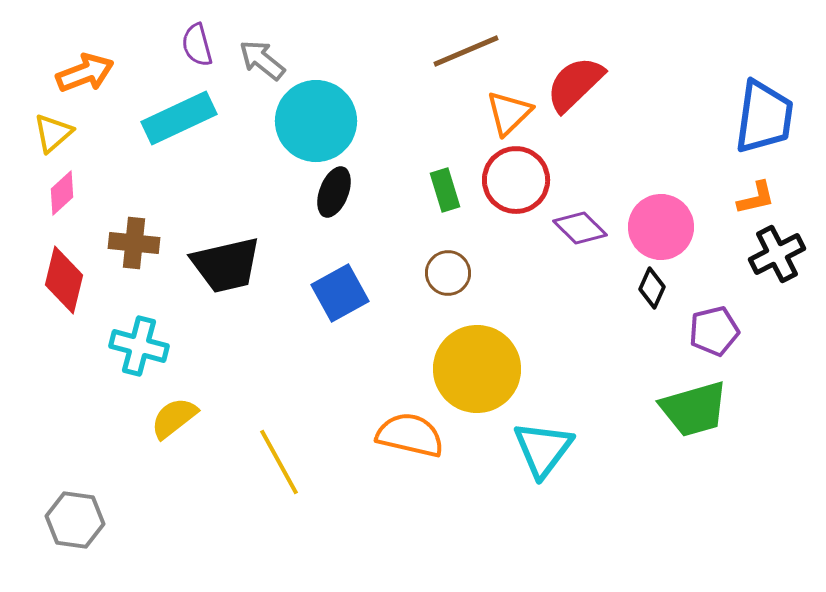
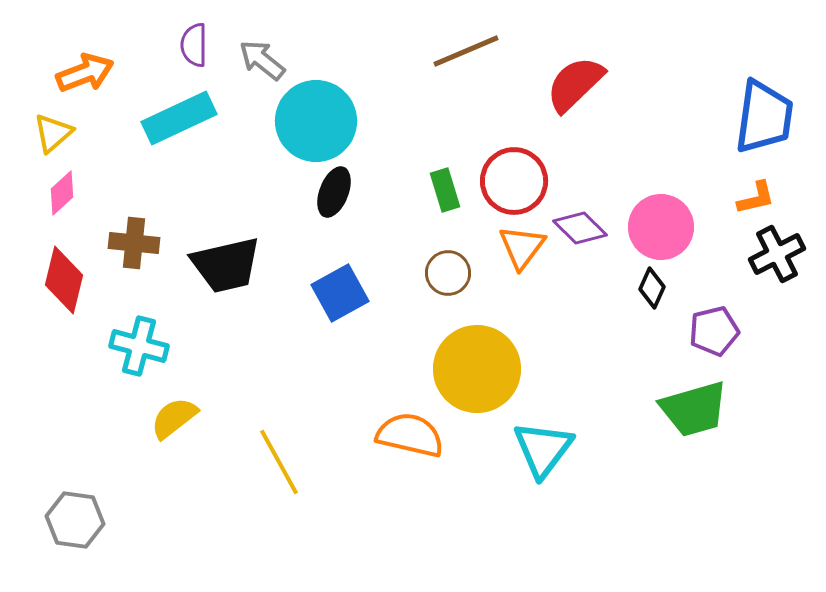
purple semicircle: moved 3 px left; rotated 15 degrees clockwise
orange triangle: moved 13 px right, 134 px down; rotated 9 degrees counterclockwise
red circle: moved 2 px left, 1 px down
